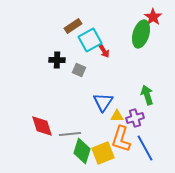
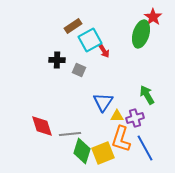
green arrow: rotated 12 degrees counterclockwise
